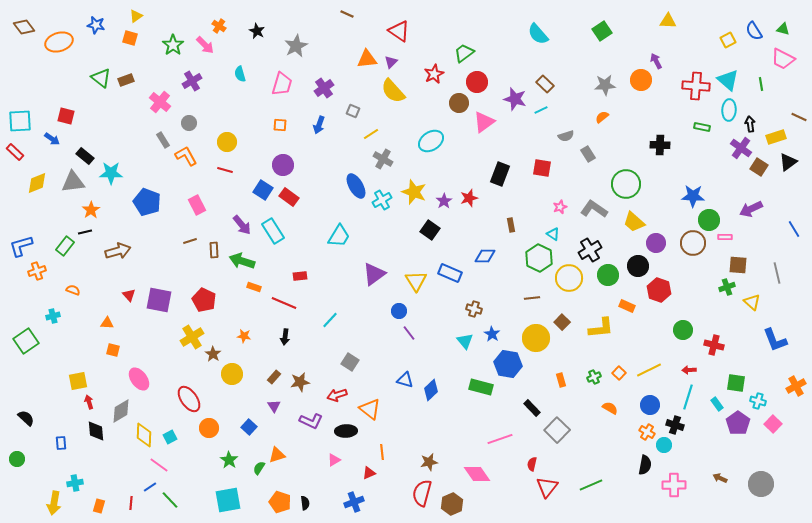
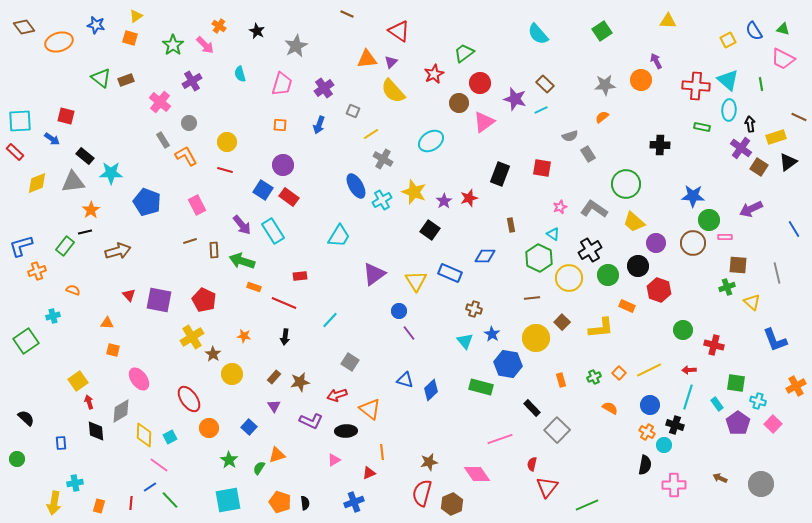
red circle at (477, 82): moved 3 px right, 1 px down
gray semicircle at (566, 136): moved 4 px right
yellow square at (78, 381): rotated 24 degrees counterclockwise
green line at (591, 485): moved 4 px left, 20 px down
